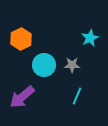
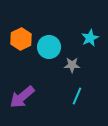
cyan circle: moved 5 px right, 18 px up
